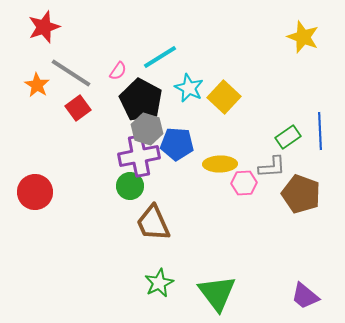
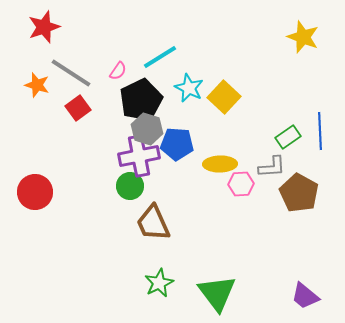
orange star: rotated 15 degrees counterclockwise
black pentagon: rotated 18 degrees clockwise
pink hexagon: moved 3 px left, 1 px down
brown pentagon: moved 2 px left, 1 px up; rotated 9 degrees clockwise
